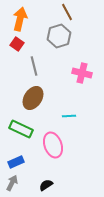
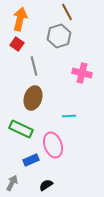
brown ellipse: rotated 15 degrees counterclockwise
blue rectangle: moved 15 px right, 2 px up
